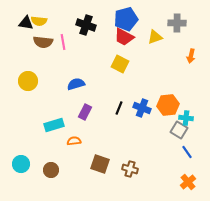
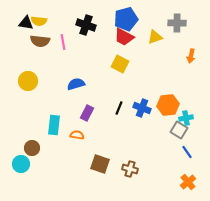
brown semicircle: moved 3 px left, 1 px up
purple rectangle: moved 2 px right, 1 px down
cyan cross: rotated 16 degrees counterclockwise
cyan rectangle: rotated 66 degrees counterclockwise
orange semicircle: moved 3 px right, 6 px up; rotated 16 degrees clockwise
brown circle: moved 19 px left, 22 px up
